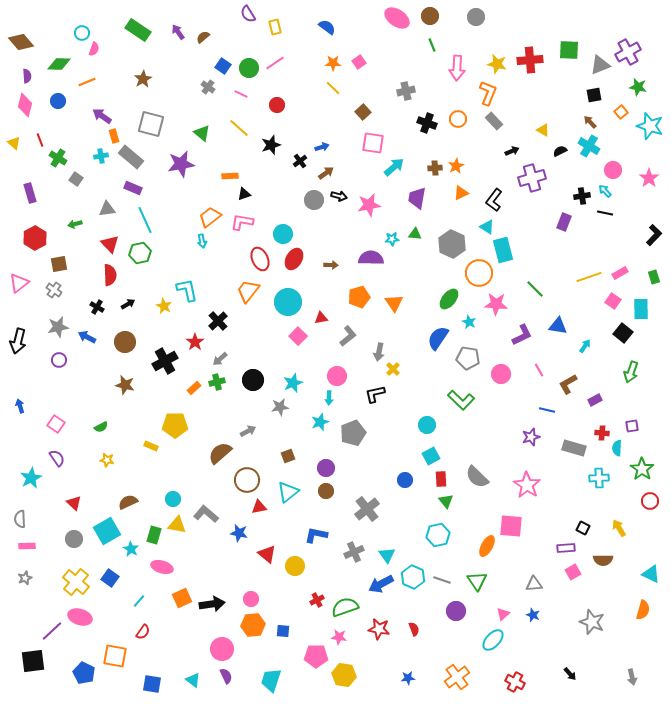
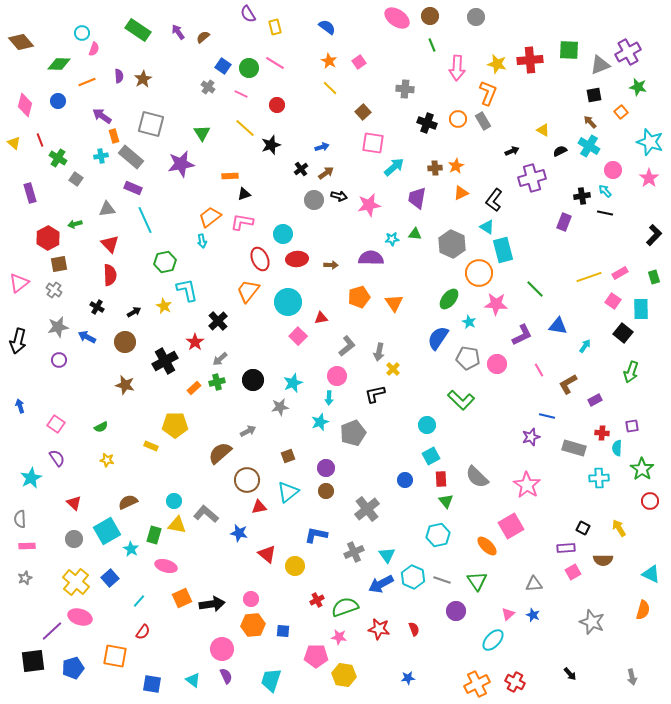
pink line at (275, 63): rotated 66 degrees clockwise
orange star at (333, 63): moved 4 px left, 2 px up; rotated 28 degrees clockwise
purple semicircle at (27, 76): moved 92 px right
yellow line at (333, 88): moved 3 px left
gray cross at (406, 91): moved 1 px left, 2 px up; rotated 18 degrees clockwise
gray rectangle at (494, 121): moved 11 px left; rotated 12 degrees clockwise
cyan star at (650, 126): moved 16 px down
yellow line at (239, 128): moved 6 px right
green triangle at (202, 133): rotated 18 degrees clockwise
black cross at (300, 161): moved 1 px right, 8 px down
red hexagon at (35, 238): moved 13 px right
green hexagon at (140, 253): moved 25 px right, 9 px down
red ellipse at (294, 259): moved 3 px right; rotated 55 degrees clockwise
black arrow at (128, 304): moved 6 px right, 8 px down
gray L-shape at (348, 336): moved 1 px left, 10 px down
pink circle at (501, 374): moved 4 px left, 10 px up
blue line at (547, 410): moved 6 px down
cyan circle at (173, 499): moved 1 px right, 2 px down
pink square at (511, 526): rotated 35 degrees counterclockwise
orange ellipse at (487, 546): rotated 75 degrees counterclockwise
pink ellipse at (162, 567): moved 4 px right, 1 px up
blue square at (110, 578): rotated 12 degrees clockwise
pink triangle at (503, 614): moved 5 px right
blue pentagon at (84, 673): moved 11 px left, 5 px up; rotated 30 degrees clockwise
orange cross at (457, 677): moved 20 px right, 7 px down; rotated 10 degrees clockwise
